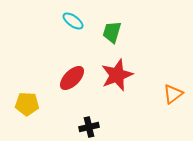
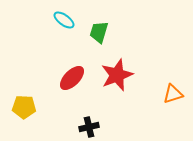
cyan ellipse: moved 9 px left, 1 px up
green trapezoid: moved 13 px left
orange triangle: rotated 20 degrees clockwise
yellow pentagon: moved 3 px left, 3 px down
